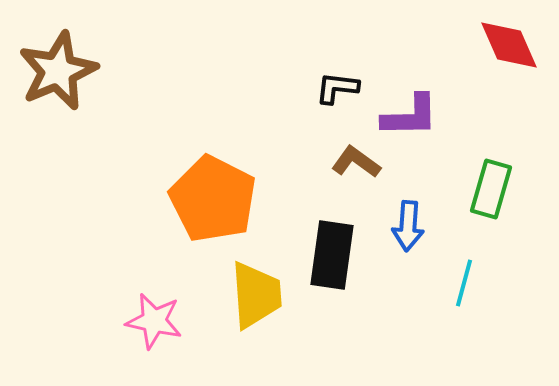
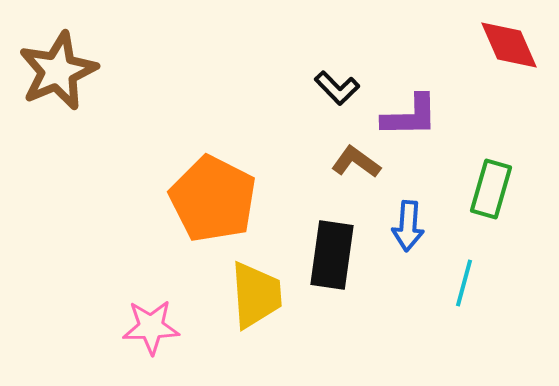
black L-shape: rotated 141 degrees counterclockwise
pink star: moved 3 px left, 6 px down; rotated 14 degrees counterclockwise
